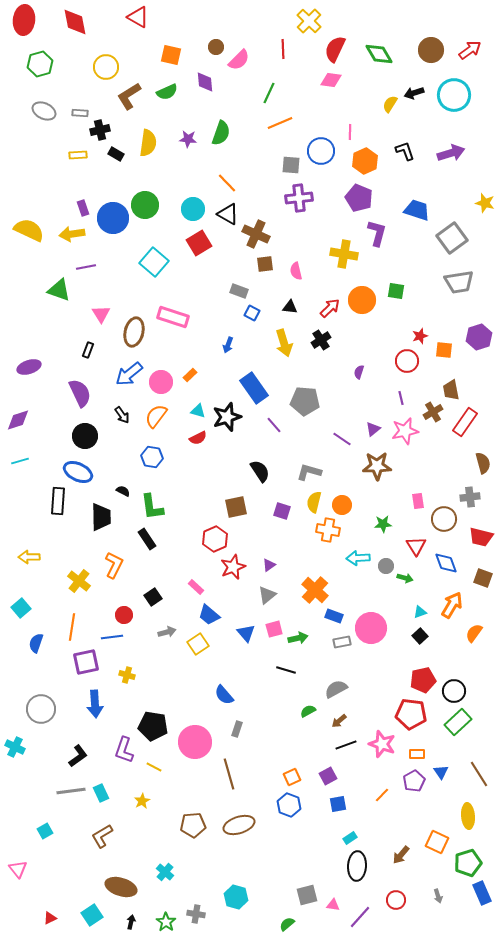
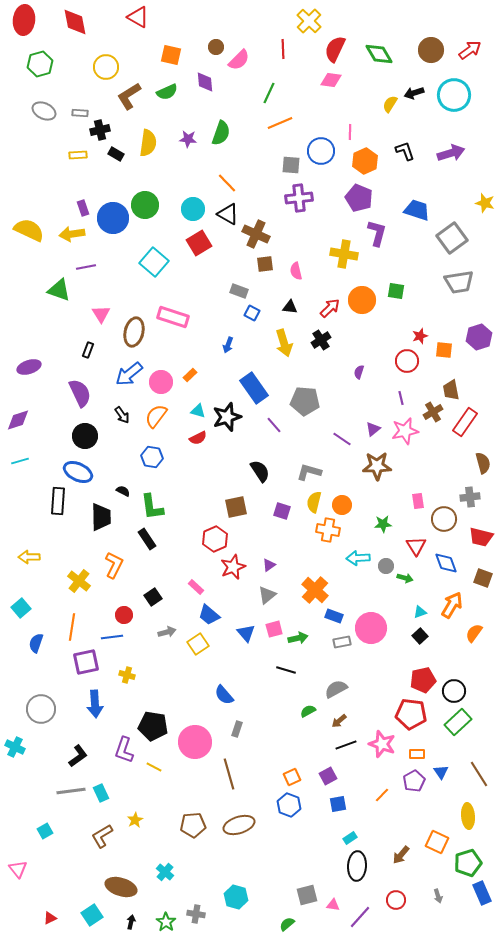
yellow star at (142, 801): moved 7 px left, 19 px down
